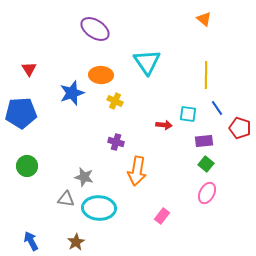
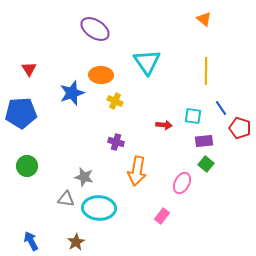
yellow line: moved 4 px up
blue line: moved 4 px right
cyan square: moved 5 px right, 2 px down
pink ellipse: moved 25 px left, 10 px up
